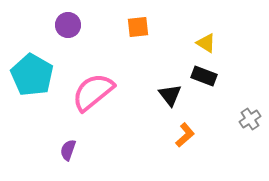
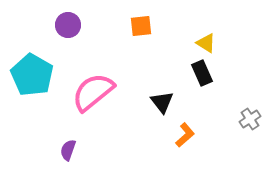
orange square: moved 3 px right, 1 px up
black rectangle: moved 2 px left, 3 px up; rotated 45 degrees clockwise
black triangle: moved 8 px left, 7 px down
